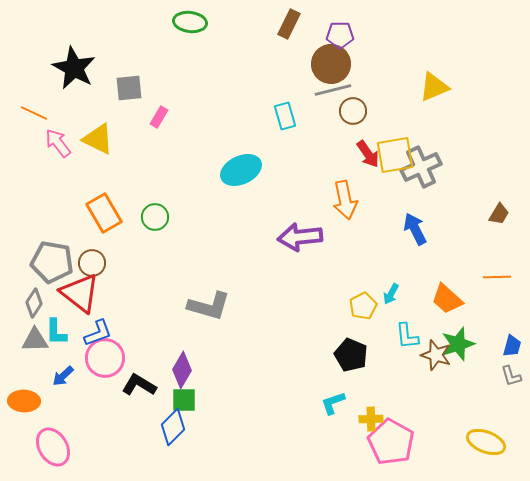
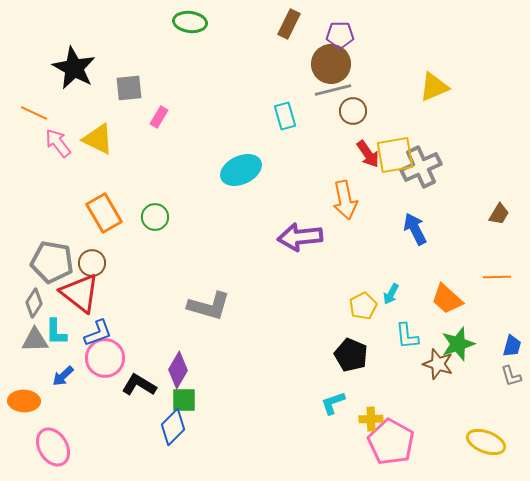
brown star at (436, 355): moved 2 px right, 9 px down
purple diamond at (182, 370): moved 4 px left
